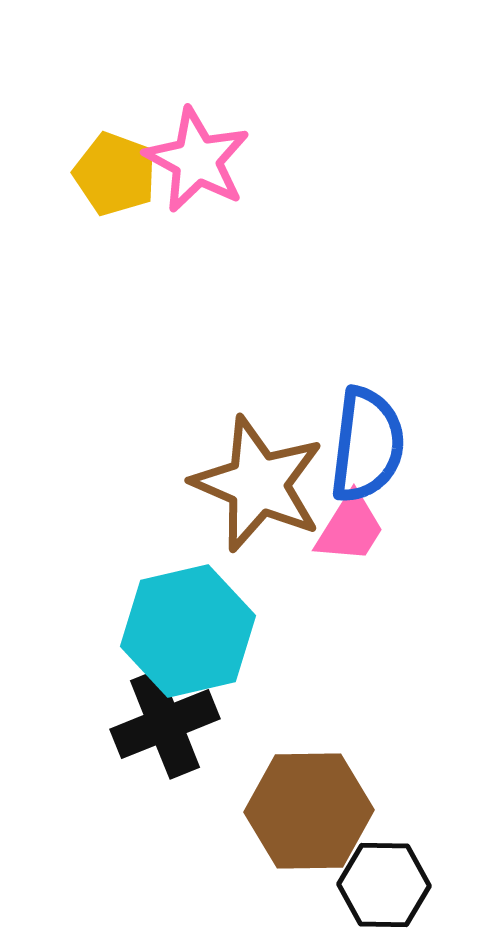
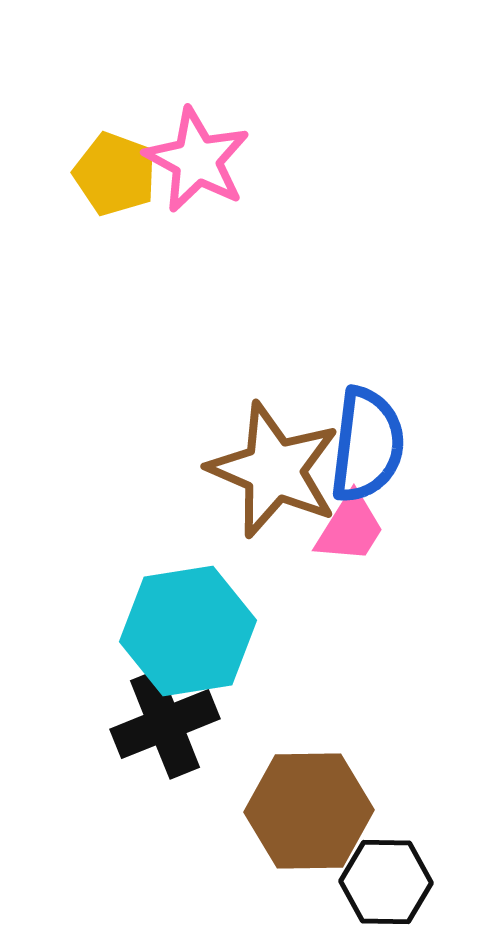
brown star: moved 16 px right, 14 px up
cyan hexagon: rotated 4 degrees clockwise
black hexagon: moved 2 px right, 3 px up
